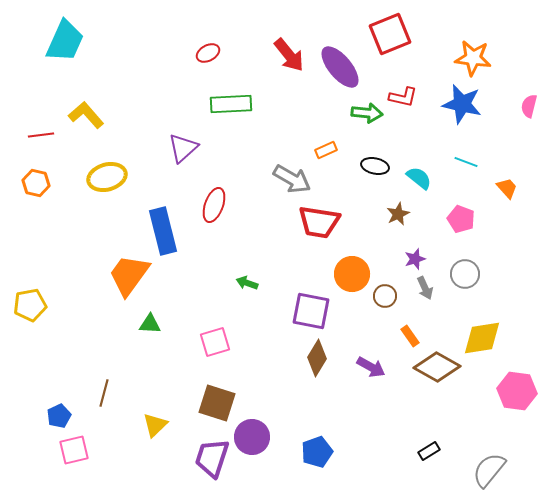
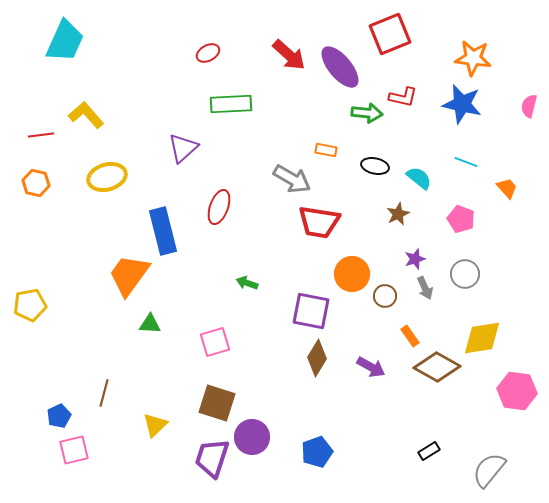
red arrow at (289, 55): rotated 9 degrees counterclockwise
orange rectangle at (326, 150): rotated 35 degrees clockwise
red ellipse at (214, 205): moved 5 px right, 2 px down
